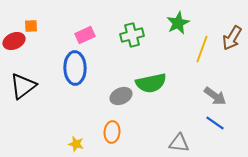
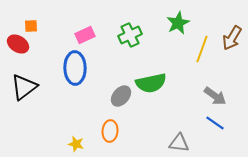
green cross: moved 2 px left; rotated 10 degrees counterclockwise
red ellipse: moved 4 px right, 3 px down; rotated 55 degrees clockwise
black triangle: moved 1 px right, 1 px down
gray ellipse: rotated 25 degrees counterclockwise
orange ellipse: moved 2 px left, 1 px up
